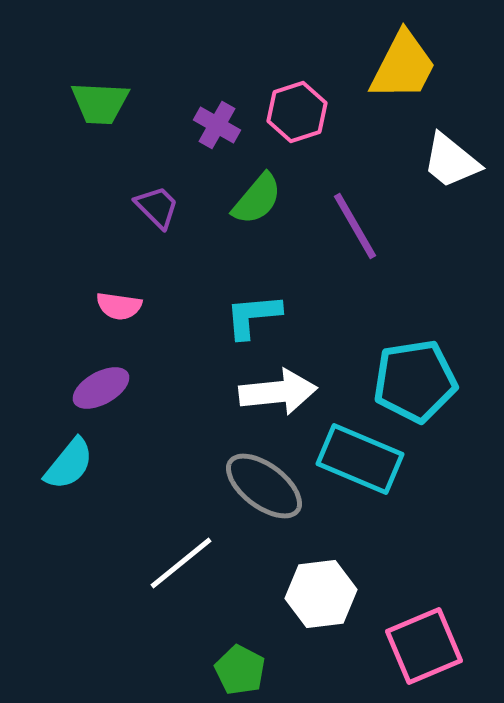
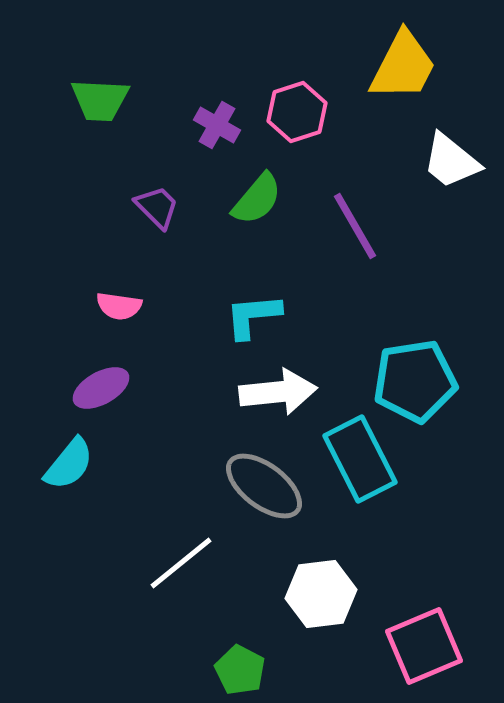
green trapezoid: moved 3 px up
cyan rectangle: rotated 40 degrees clockwise
